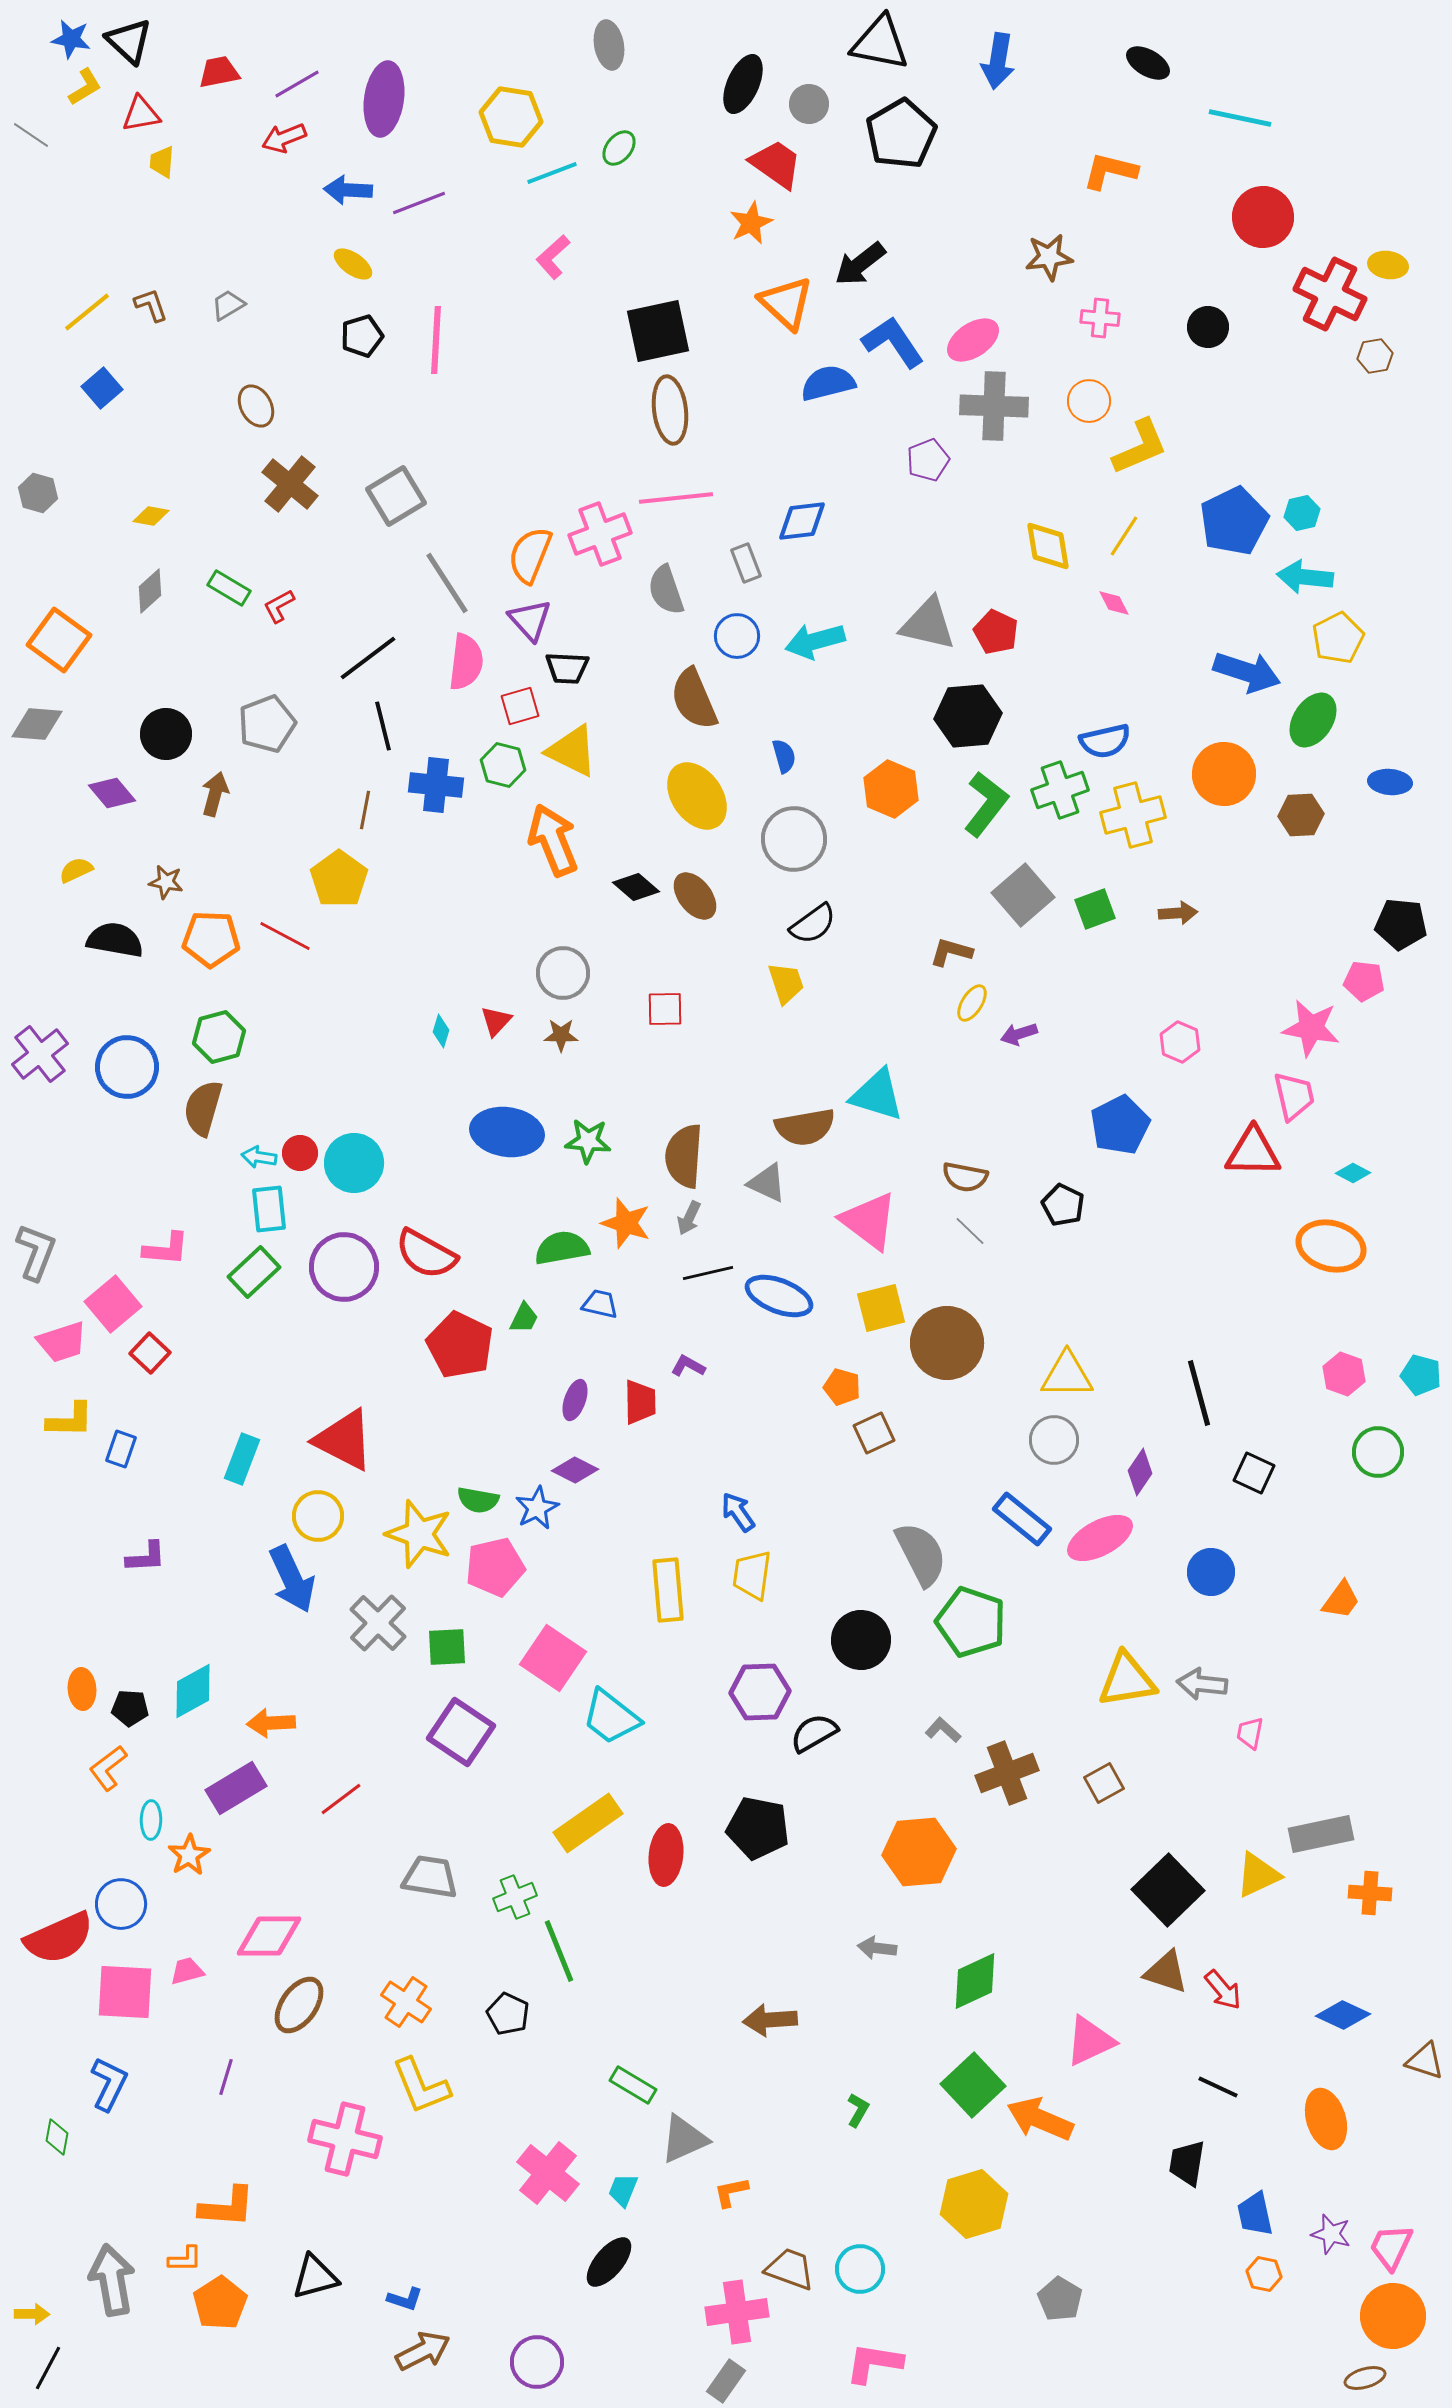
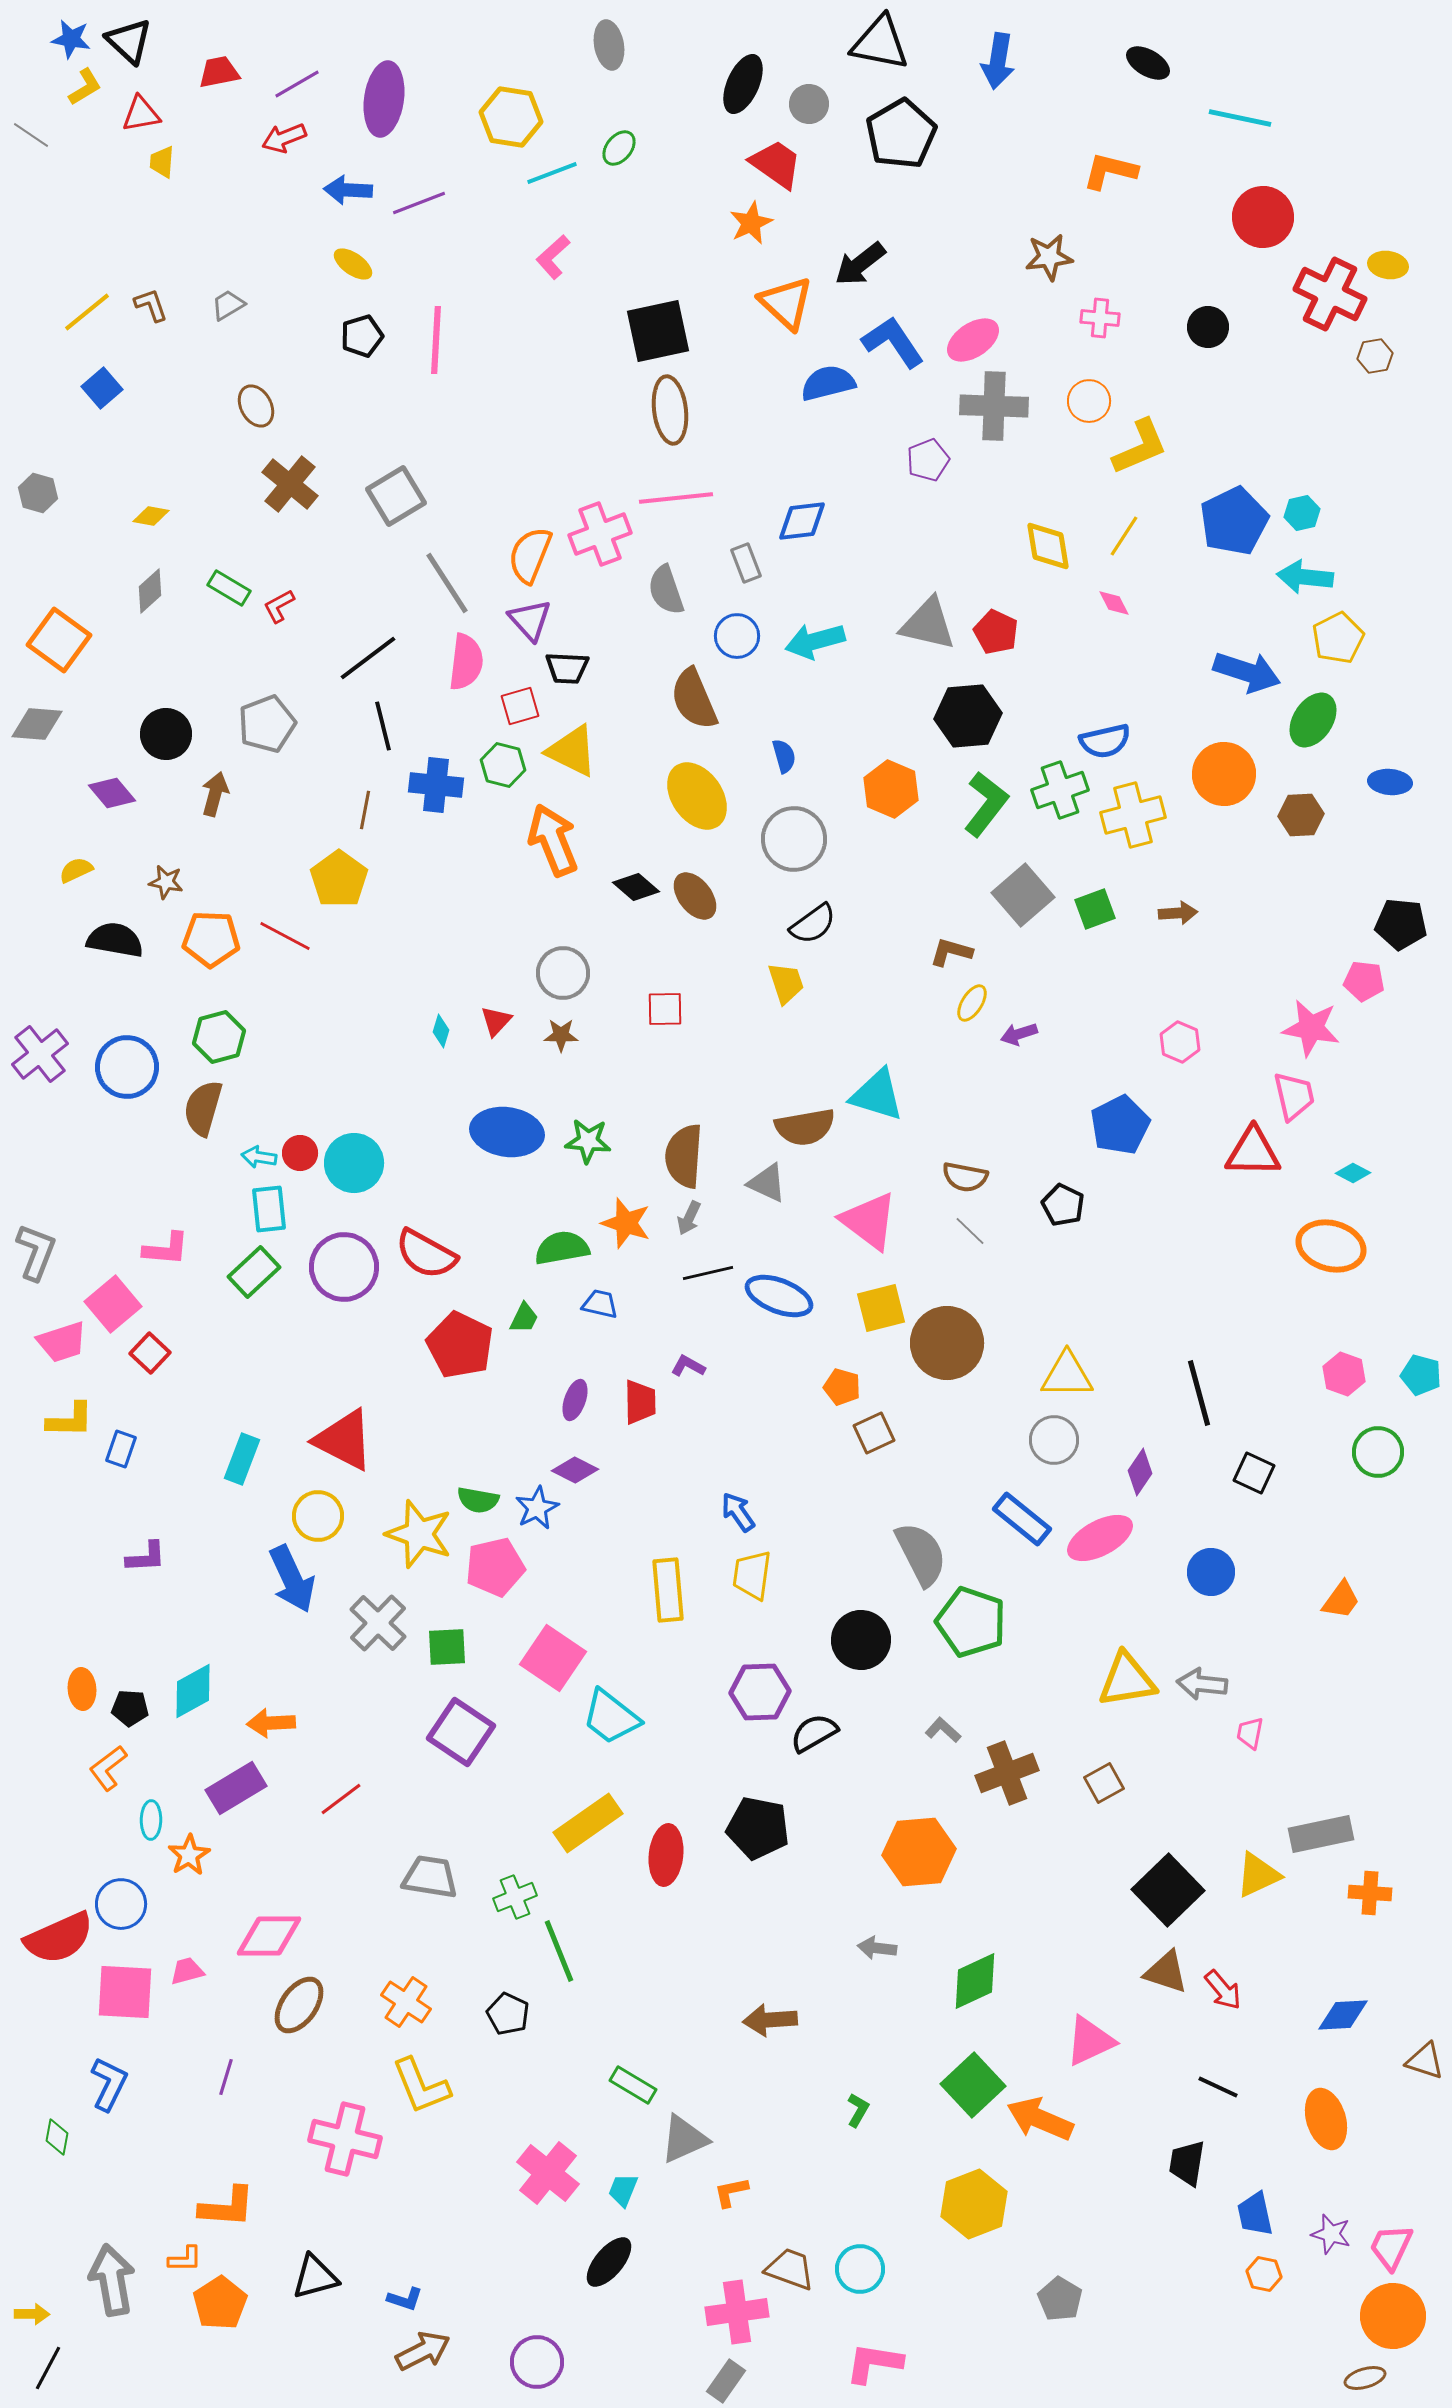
blue diamond at (1343, 2015): rotated 28 degrees counterclockwise
yellow hexagon at (974, 2204): rotated 4 degrees counterclockwise
